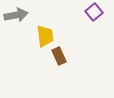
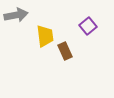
purple square: moved 6 px left, 14 px down
brown rectangle: moved 6 px right, 5 px up
